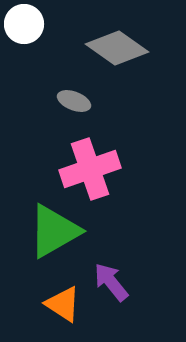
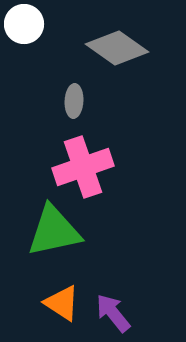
gray ellipse: rotated 72 degrees clockwise
pink cross: moved 7 px left, 2 px up
green triangle: rotated 18 degrees clockwise
purple arrow: moved 2 px right, 31 px down
orange triangle: moved 1 px left, 1 px up
